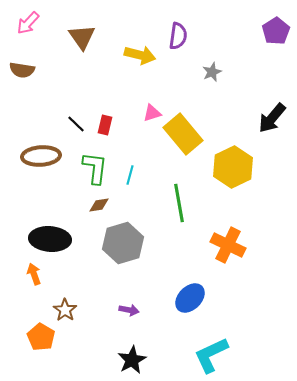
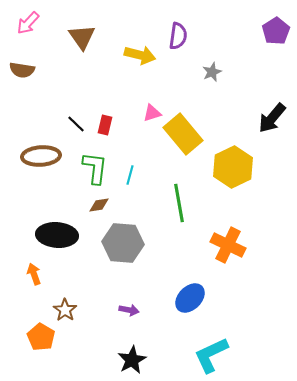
black ellipse: moved 7 px right, 4 px up
gray hexagon: rotated 21 degrees clockwise
